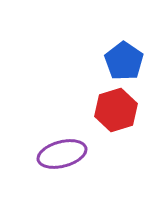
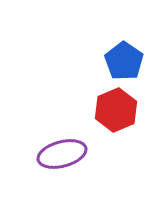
red hexagon: rotated 6 degrees counterclockwise
